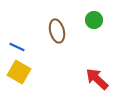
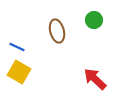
red arrow: moved 2 px left
